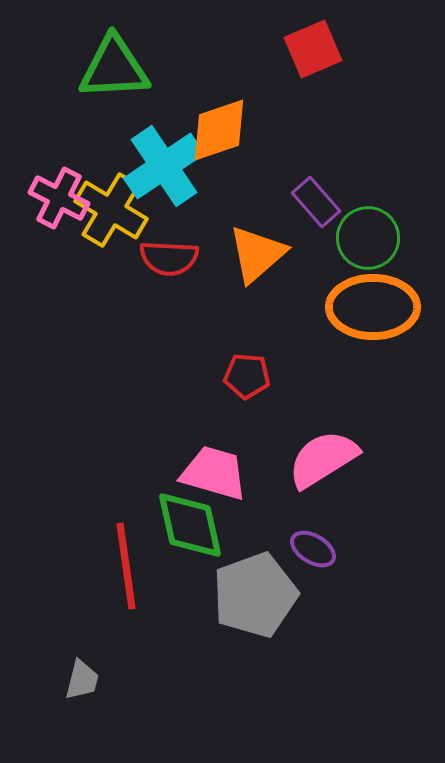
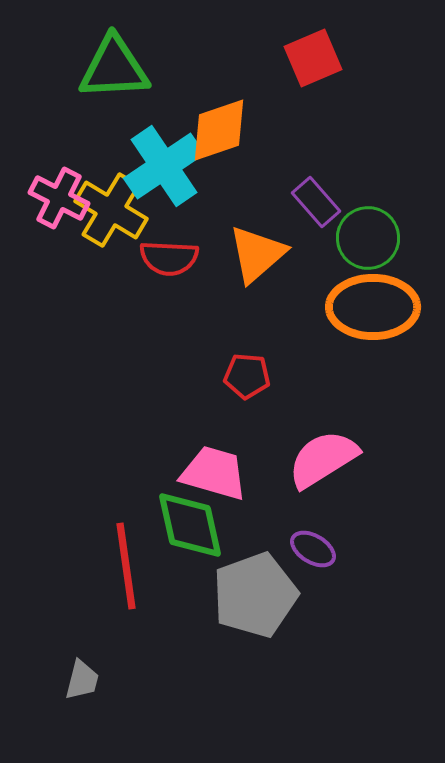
red square: moved 9 px down
